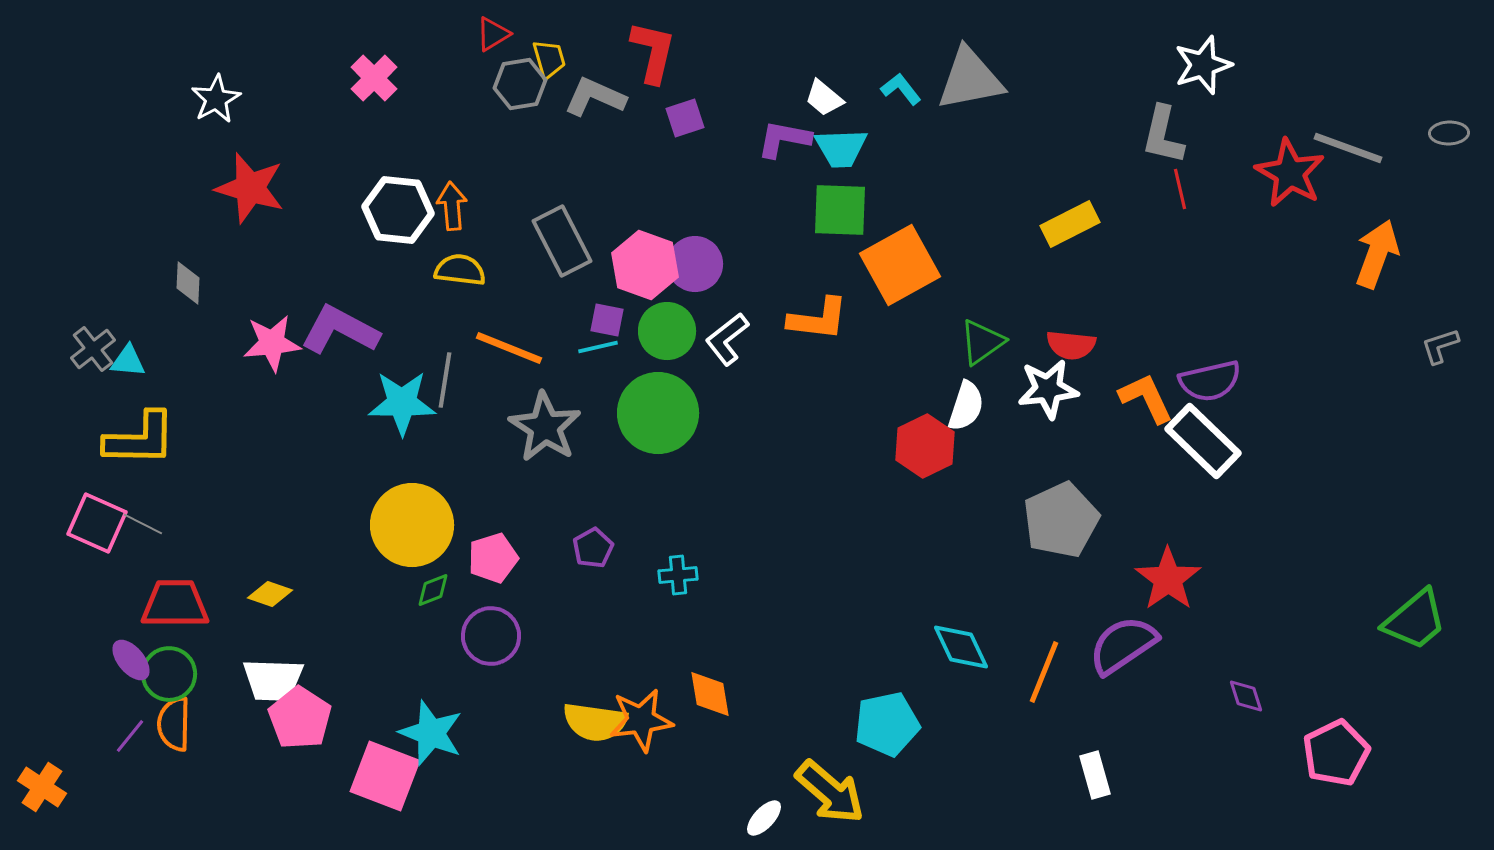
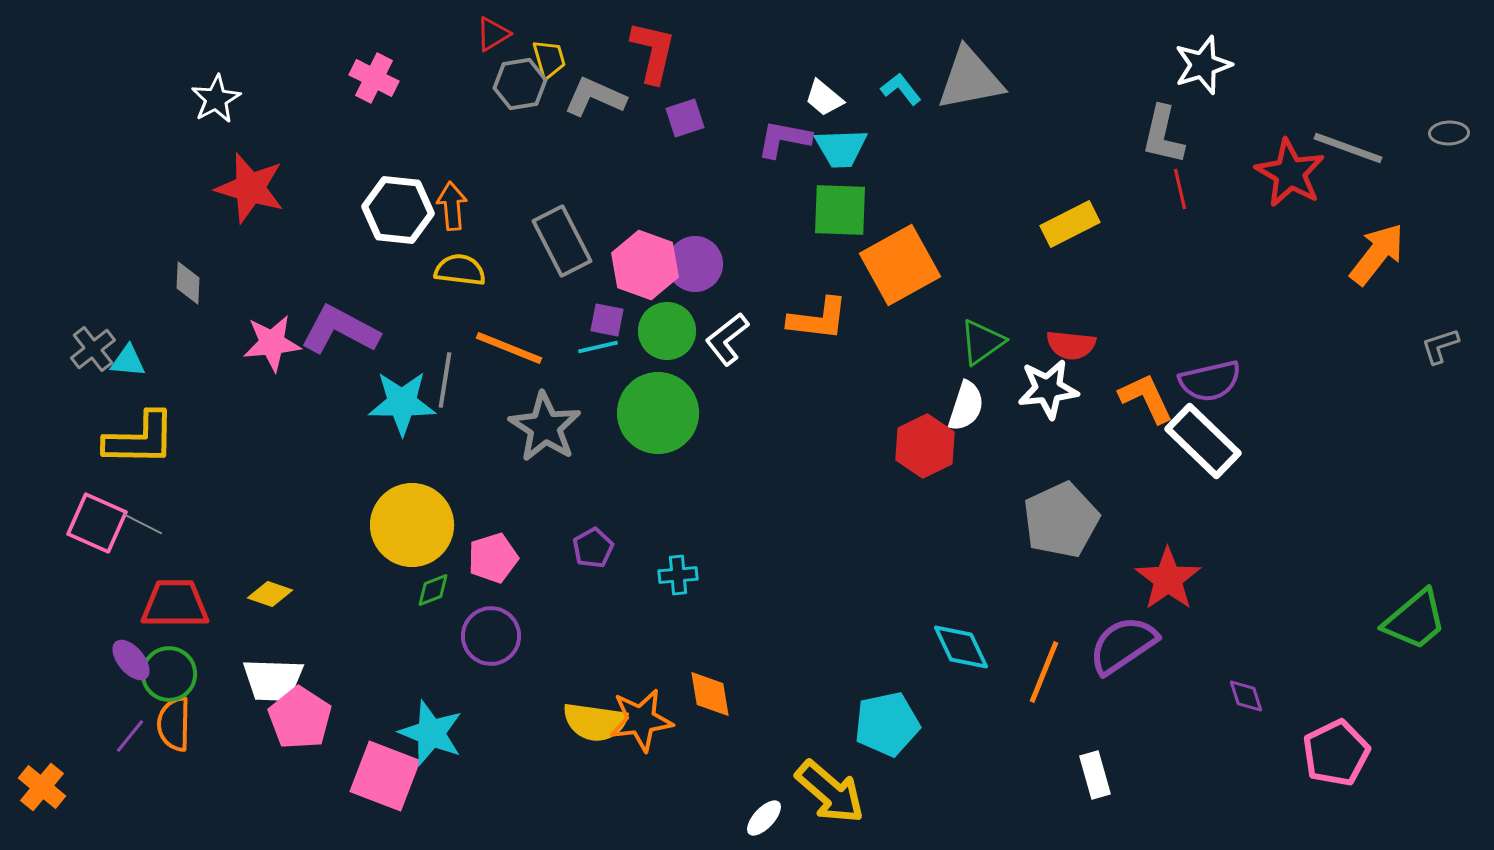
pink cross at (374, 78): rotated 18 degrees counterclockwise
orange arrow at (1377, 254): rotated 18 degrees clockwise
orange cross at (42, 787): rotated 6 degrees clockwise
